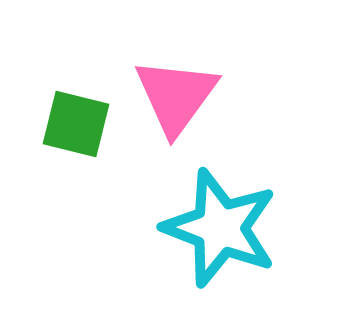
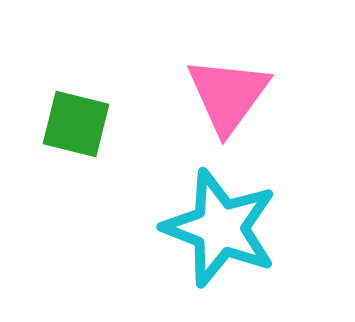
pink triangle: moved 52 px right, 1 px up
